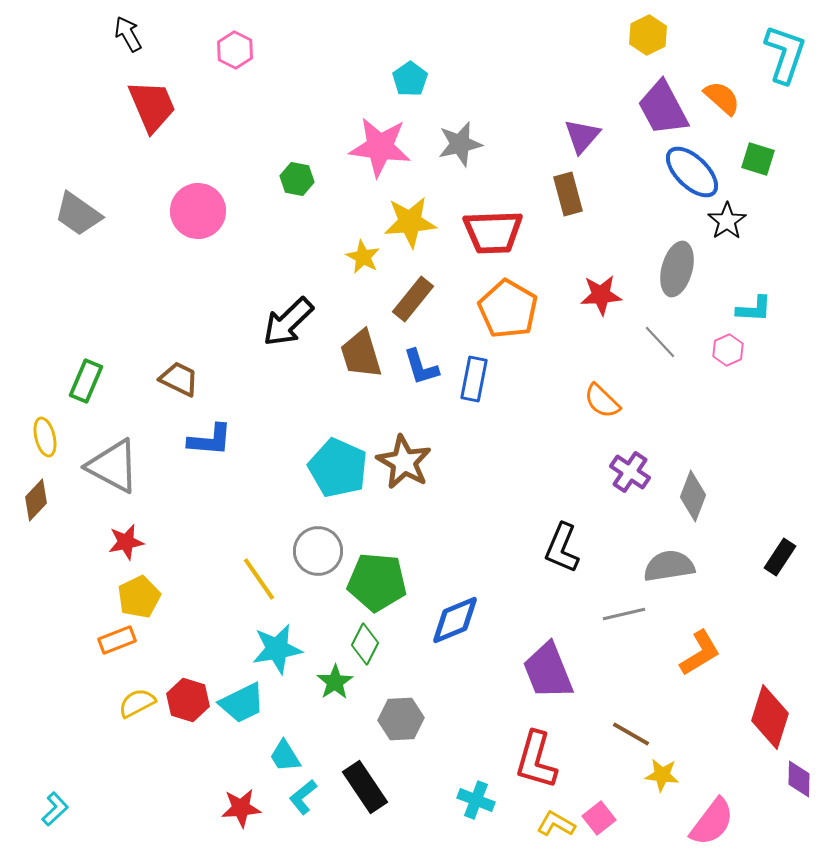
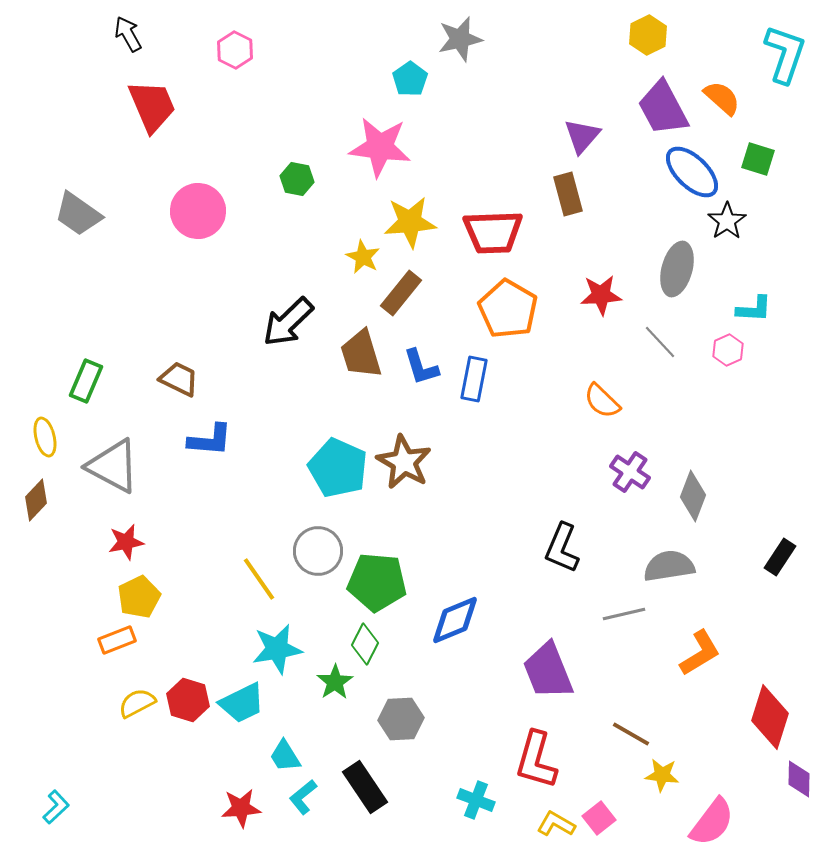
gray star at (460, 144): moved 105 px up
brown rectangle at (413, 299): moved 12 px left, 6 px up
cyan L-shape at (55, 809): moved 1 px right, 2 px up
